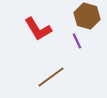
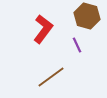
red L-shape: moved 5 px right; rotated 112 degrees counterclockwise
purple line: moved 4 px down
